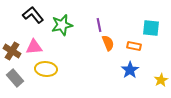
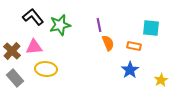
black L-shape: moved 2 px down
green star: moved 2 px left
brown cross: rotated 12 degrees clockwise
